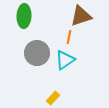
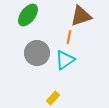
green ellipse: moved 4 px right, 1 px up; rotated 35 degrees clockwise
